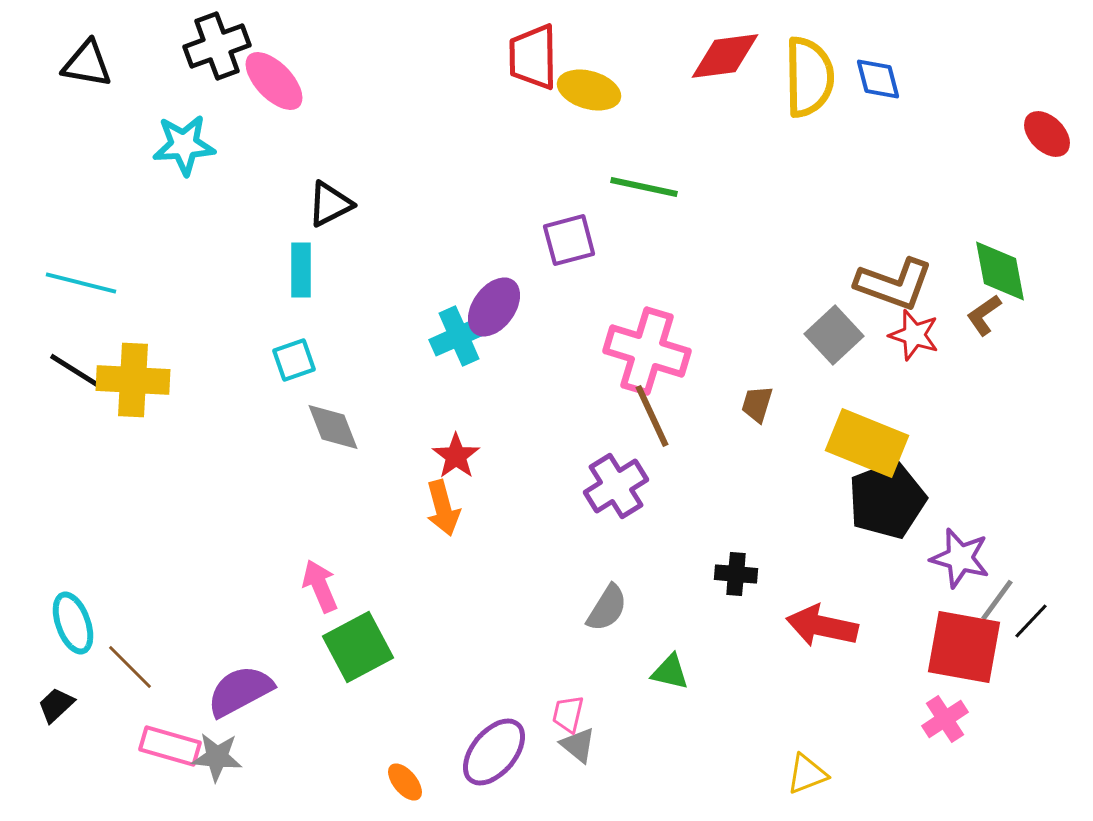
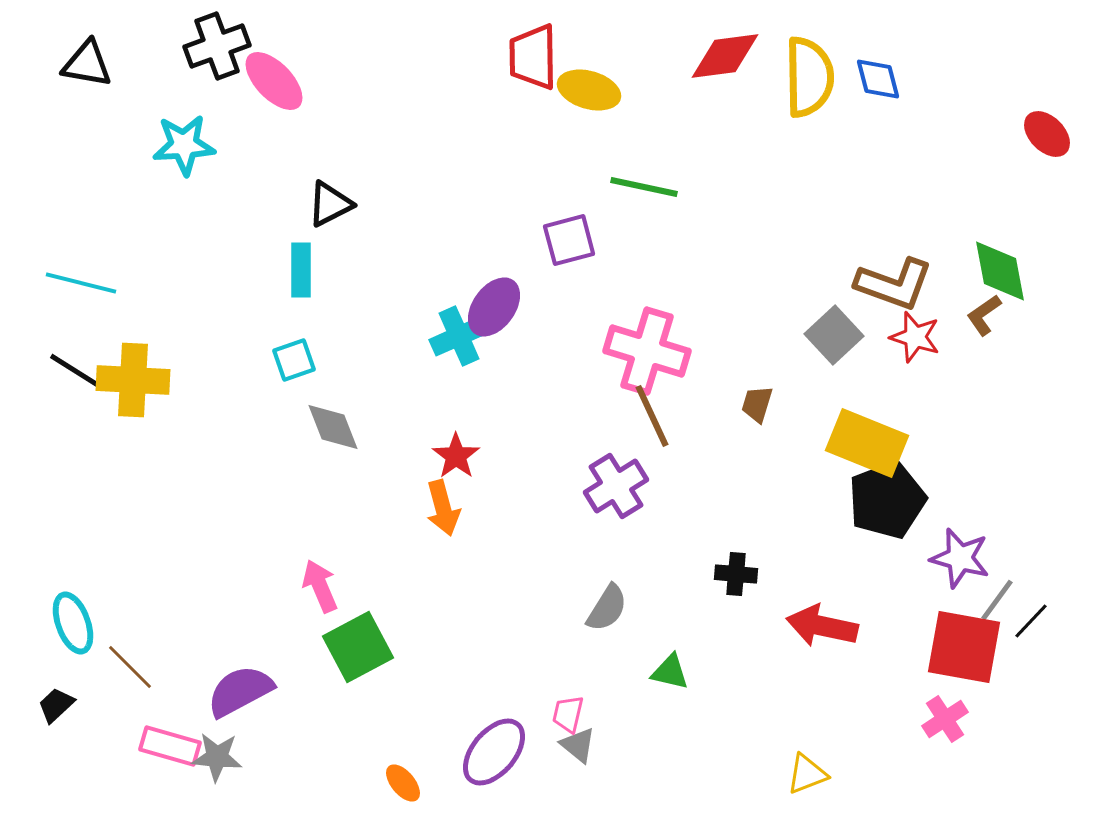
red star at (914, 335): moved 1 px right, 2 px down
orange ellipse at (405, 782): moved 2 px left, 1 px down
